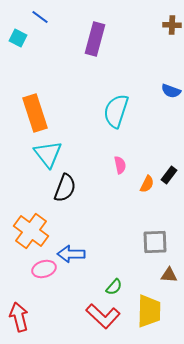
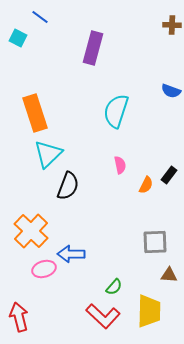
purple rectangle: moved 2 px left, 9 px down
cyan triangle: rotated 24 degrees clockwise
orange semicircle: moved 1 px left, 1 px down
black semicircle: moved 3 px right, 2 px up
orange cross: rotated 8 degrees clockwise
